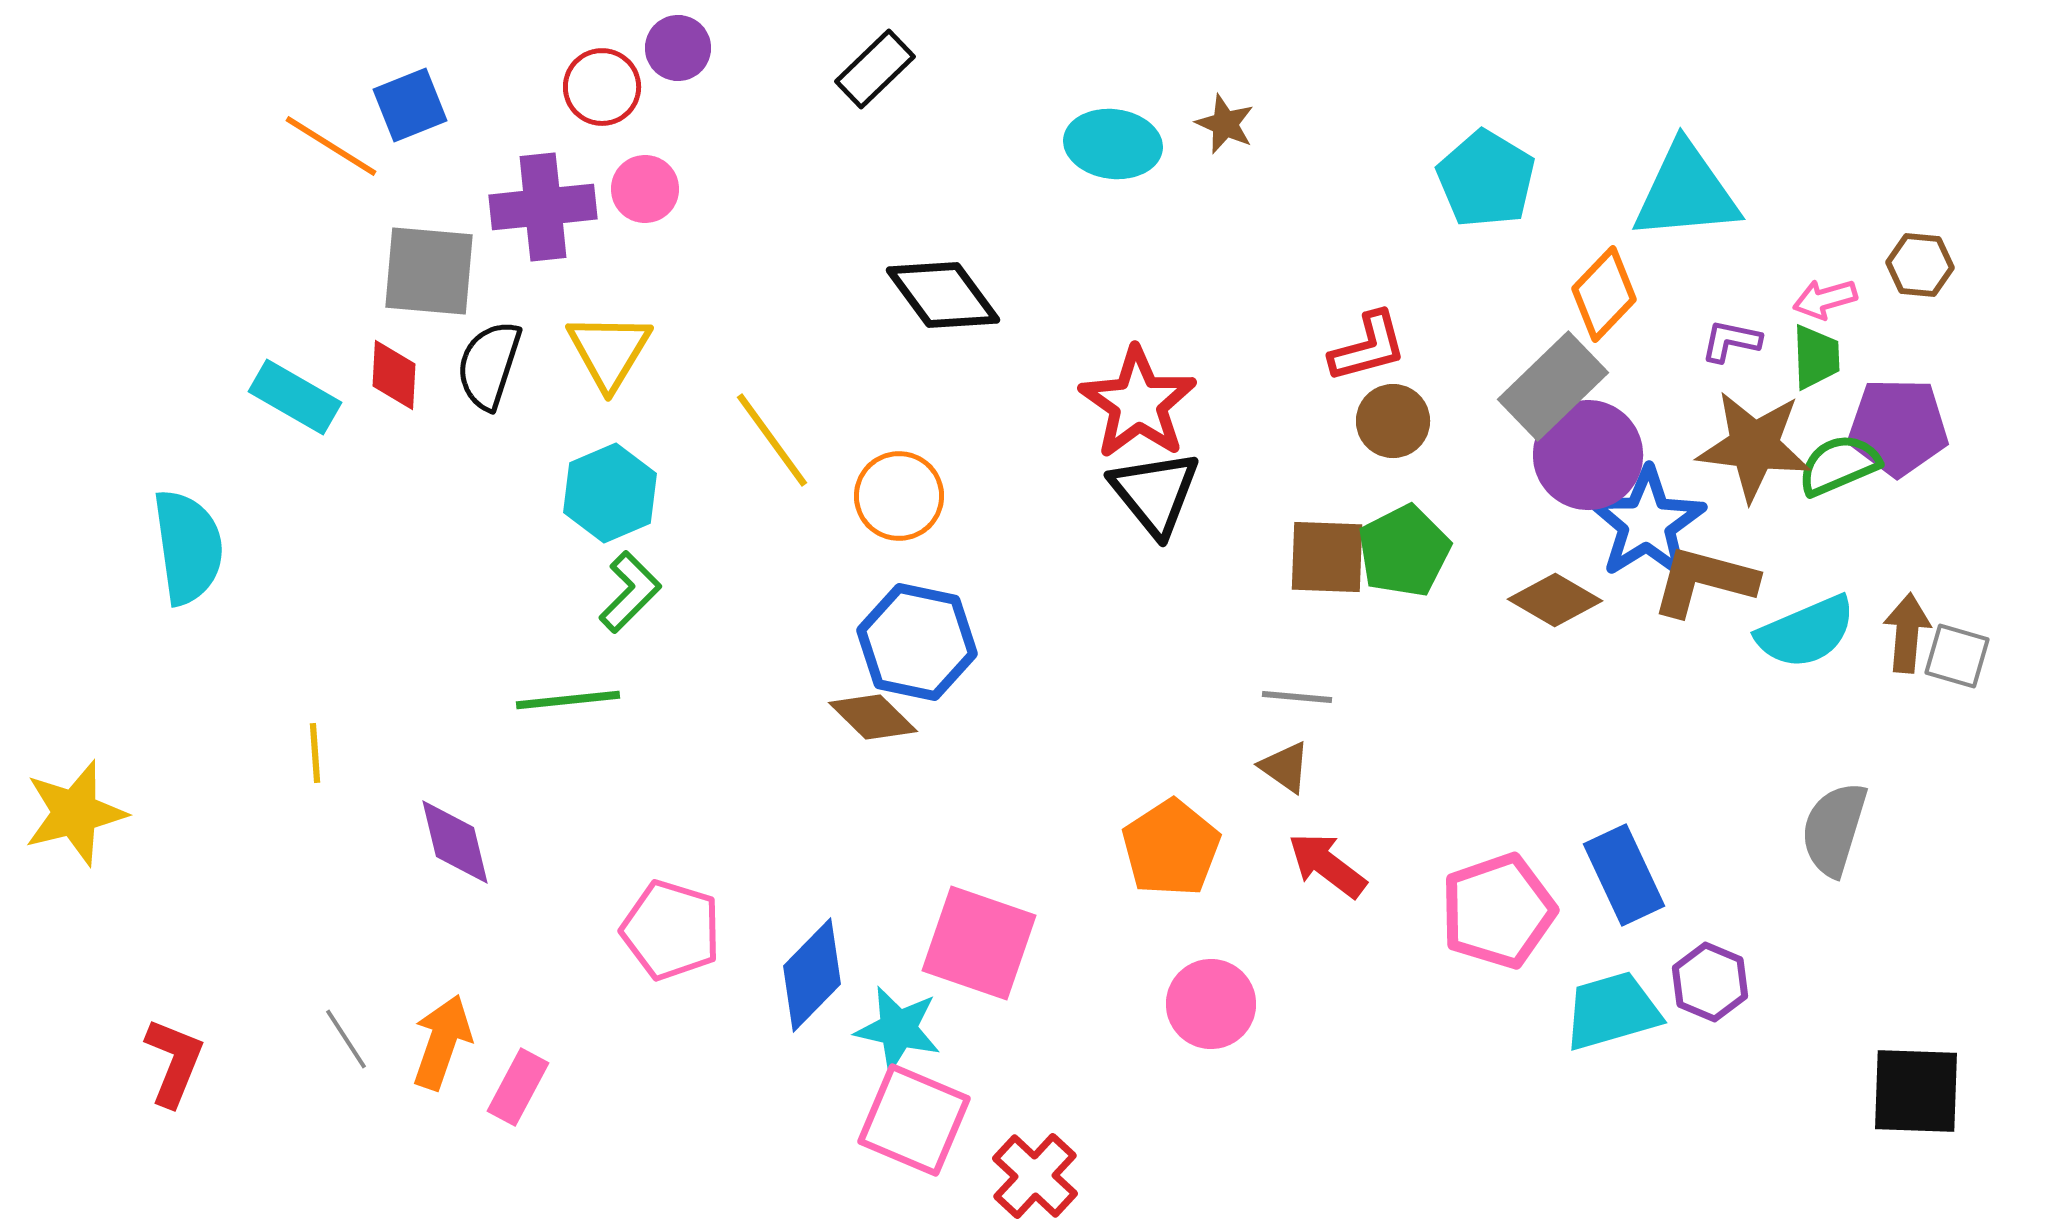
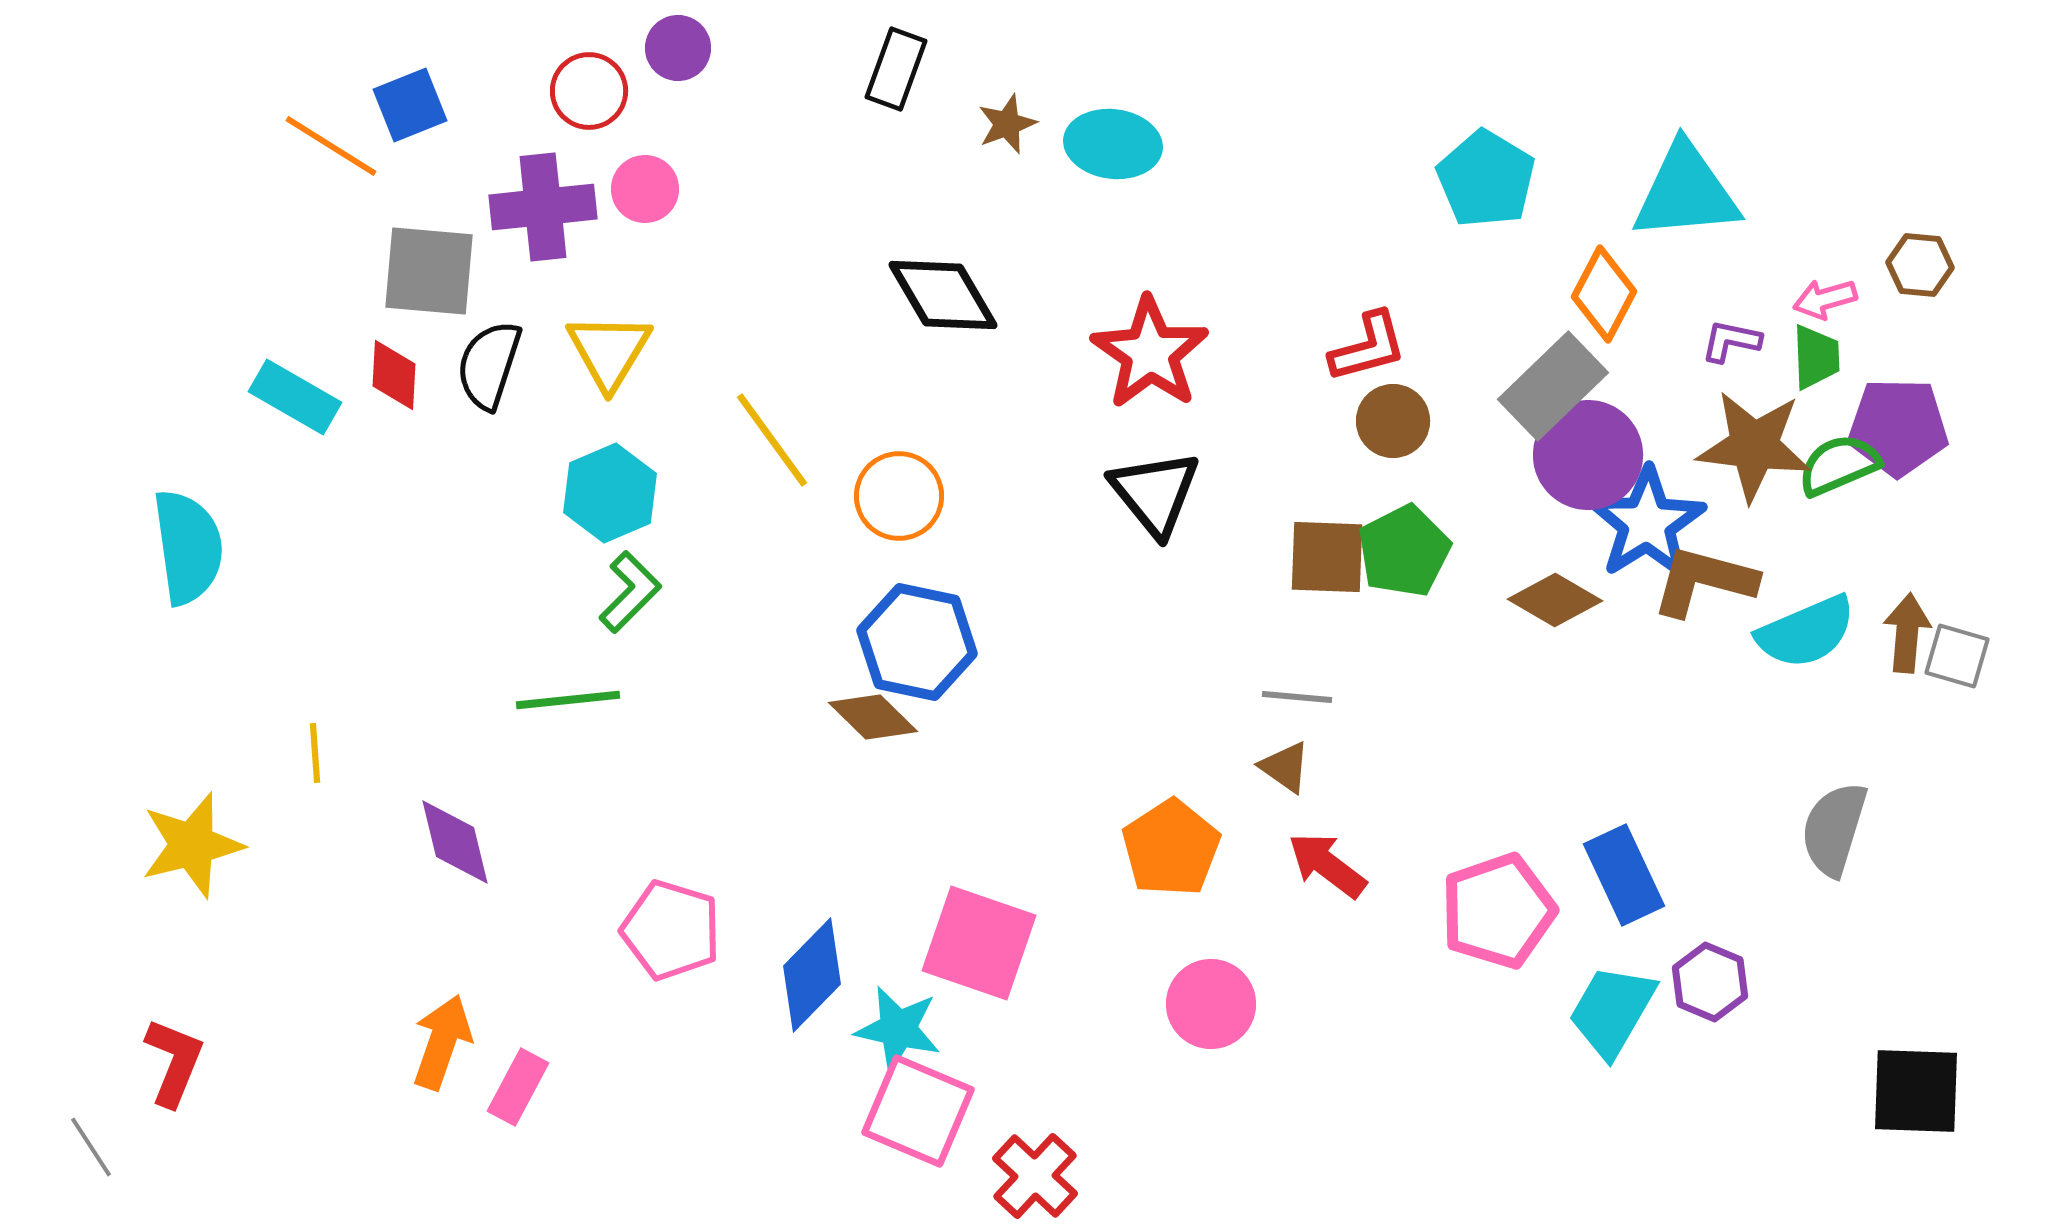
black rectangle at (875, 69): moved 21 px right; rotated 26 degrees counterclockwise
red circle at (602, 87): moved 13 px left, 4 px down
brown star at (1225, 124): moved 218 px left; rotated 28 degrees clockwise
orange diamond at (1604, 294): rotated 16 degrees counterclockwise
black diamond at (943, 295): rotated 6 degrees clockwise
red star at (1138, 403): moved 12 px right, 50 px up
yellow star at (75, 813): moved 117 px right, 32 px down
cyan trapezoid at (1612, 1011): rotated 44 degrees counterclockwise
gray line at (346, 1039): moved 255 px left, 108 px down
pink square at (914, 1120): moved 4 px right, 9 px up
